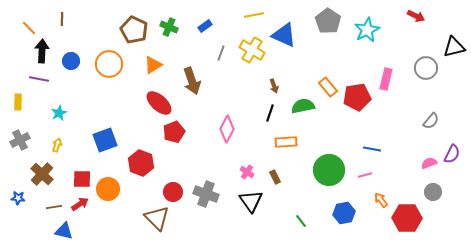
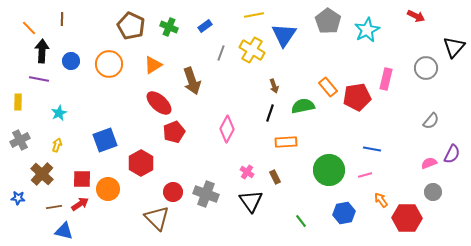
brown pentagon at (134, 30): moved 3 px left, 4 px up
blue triangle at (284, 35): rotated 40 degrees clockwise
black triangle at (454, 47): rotated 35 degrees counterclockwise
red hexagon at (141, 163): rotated 10 degrees clockwise
